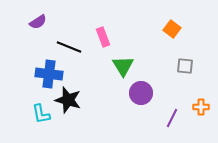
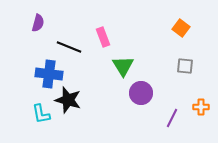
purple semicircle: moved 1 px down; rotated 42 degrees counterclockwise
orange square: moved 9 px right, 1 px up
